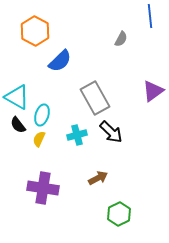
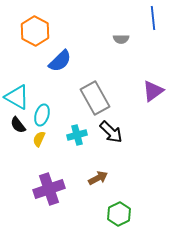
blue line: moved 3 px right, 2 px down
gray semicircle: rotated 63 degrees clockwise
purple cross: moved 6 px right, 1 px down; rotated 28 degrees counterclockwise
